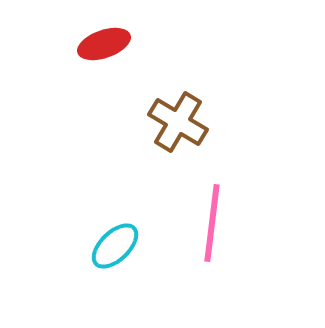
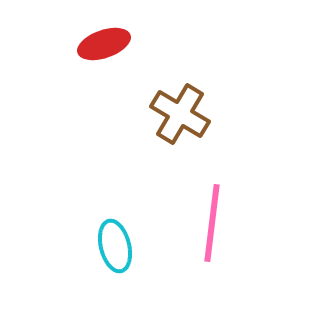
brown cross: moved 2 px right, 8 px up
cyan ellipse: rotated 60 degrees counterclockwise
